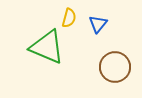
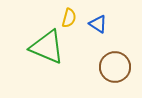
blue triangle: rotated 36 degrees counterclockwise
